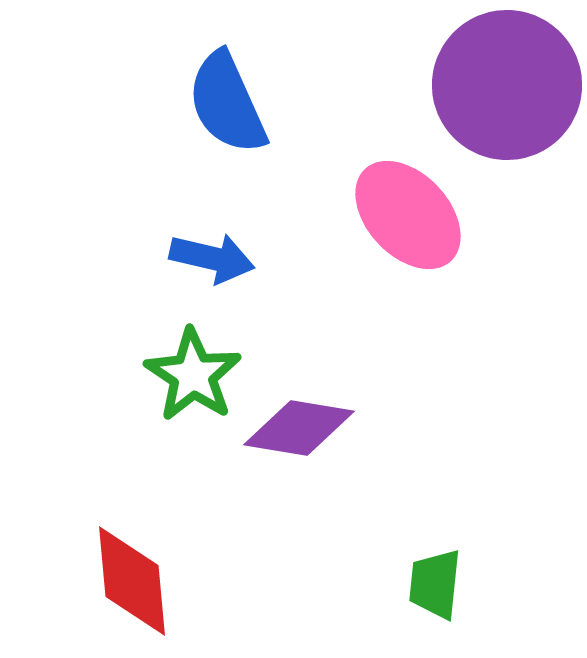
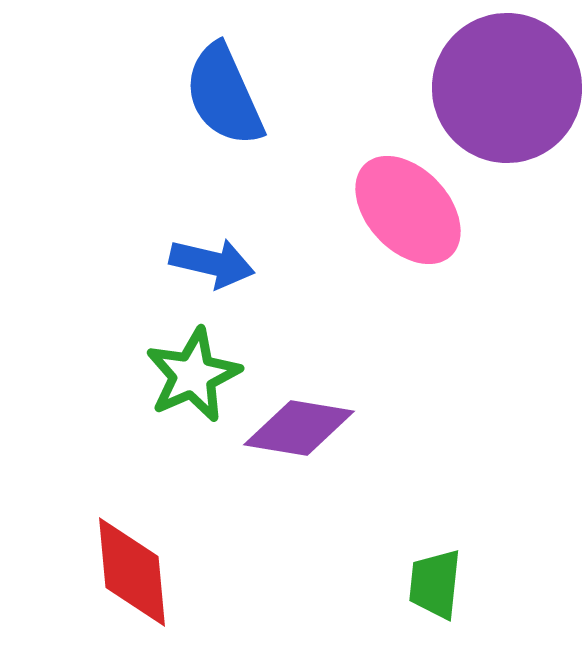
purple circle: moved 3 px down
blue semicircle: moved 3 px left, 8 px up
pink ellipse: moved 5 px up
blue arrow: moved 5 px down
green star: rotated 14 degrees clockwise
red diamond: moved 9 px up
